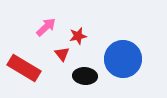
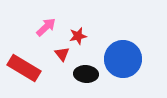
black ellipse: moved 1 px right, 2 px up
